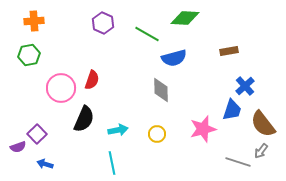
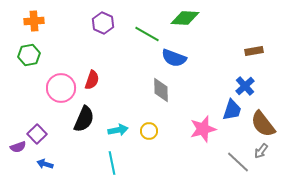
brown rectangle: moved 25 px right
blue semicircle: rotated 35 degrees clockwise
yellow circle: moved 8 px left, 3 px up
gray line: rotated 25 degrees clockwise
